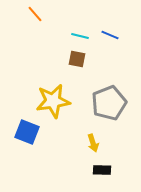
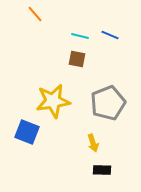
gray pentagon: moved 1 px left
